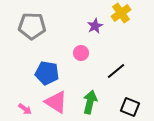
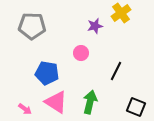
purple star: rotated 14 degrees clockwise
black line: rotated 24 degrees counterclockwise
black square: moved 6 px right
